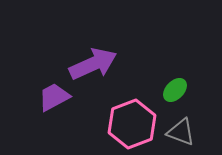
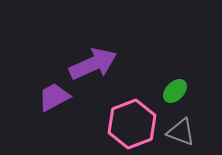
green ellipse: moved 1 px down
